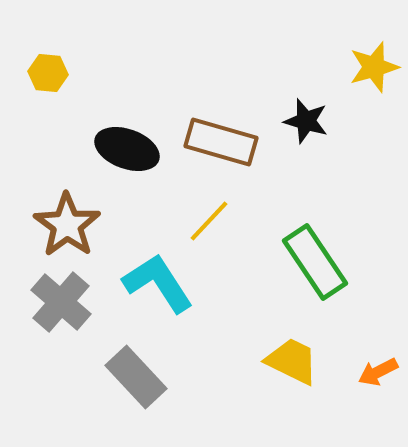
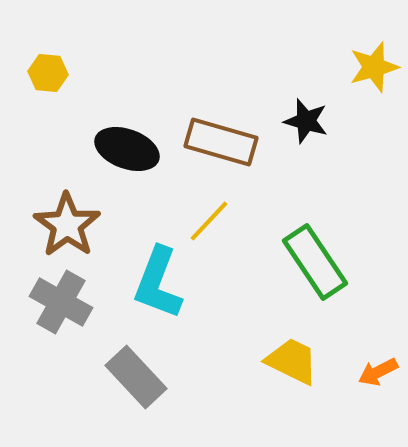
cyan L-shape: rotated 126 degrees counterclockwise
gray cross: rotated 12 degrees counterclockwise
